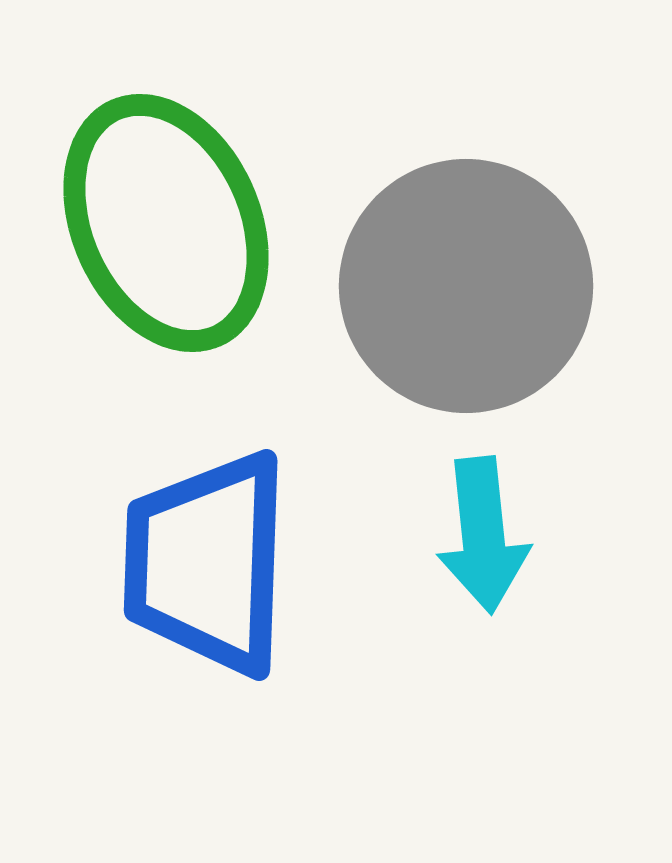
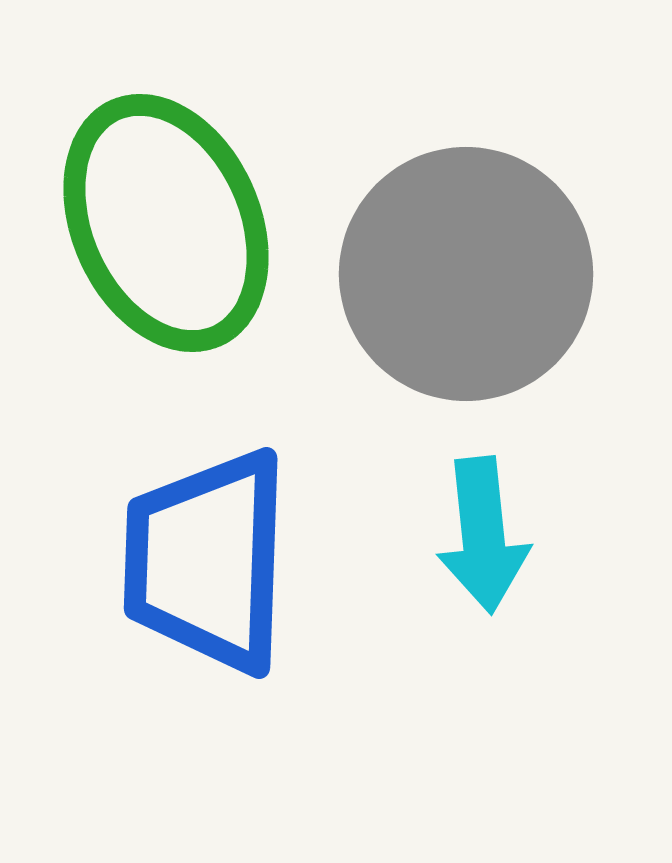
gray circle: moved 12 px up
blue trapezoid: moved 2 px up
